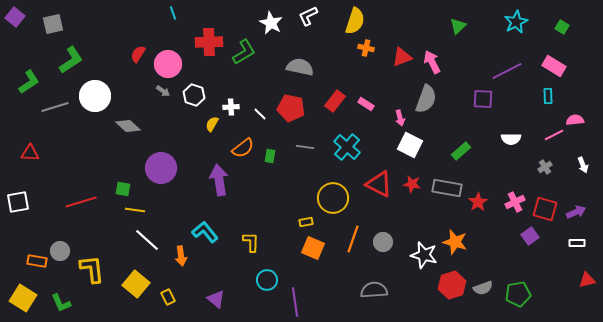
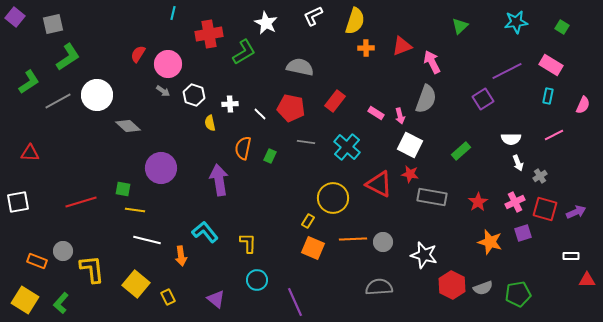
cyan line at (173, 13): rotated 32 degrees clockwise
white L-shape at (308, 16): moved 5 px right
cyan star at (516, 22): rotated 20 degrees clockwise
white star at (271, 23): moved 5 px left
green triangle at (458, 26): moved 2 px right
red cross at (209, 42): moved 8 px up; rotated 8 degrees counterclockwise
orange cross at (366, 48): rotated 14 degrees counterclockwise
red triangle at (402, 57): moved 11 px up
green L-shape at (71, 60): moved 3 px left, 3 px up
pink rectangle at (554, 66): moved 3 px left, 1 px up
white circle at (95, 96): moved 2 px right, 1 px up
cyan rectangle at (548, 96): rotated 14 degrees clockwise
purple square at (483, 99): rotated 35 degrees counterclockwise
pink rectangle at (366, 104): moved 10 px right, 9 px down
gray line at (55, 107): moved 3 px right, 6 px up; rotated 12 degrees counterclockwise
white cross at (231, 107): moved 1 px left, 3 px up
pink arrow at (400, 118): moved 2 px up
pink semicircle at (575, 120): moved 8 px right, 15 px up; rotated 120 degrees clockwise
yellow semicircle at (212, 124): moved 2 px left, 1 px up; rotated 42 degrees counterclockwise
gray line at (305, 147): moved 1 px right, 5 px up
orange semicircle at (243, 148): rotated 140 degrees clockwise
green rectangle at (270, 156): rotated 16 degrees clockwise
white arrow at (583, 165): moved 65 px left, 2 px up
gray cross at (545, 167): moved 5 px left, 9 px down
red star at (412, 184): moved 2 px left, 10 px up
gray rectangle at (447, 188): moved 15 px left, 9 px down
yellow rectangle at (306, 222): moved 2 px right, 1 px up; rotated 48 degrees counterclockwise
purple square at (530, 236): moved 7 px left, 3 px up; rotated 18 degrees clockwise
orange line at (353, 239): rotated 68 degrees clockwise
white line at (147, 240): rotated 28 degrees counterclockwise
yellow L-shape at (251, 242): moved 3 px left, 1 px down
orange star at (455, 242): moved 35 px right
white rectangle at (577, 243): moved 6 px left, 13 px down
gray circle at (60, 251): moved 3 px right
orange rectangle at (37, 261): rotated 12 degrees clockwise
cyan circle at (267, 280): moved 10 px left
red triangle at (587, 280): rotated 12 degrees clockwise
red hexagon at (452, 285): rotated 16 degrees counterclockwise
gray semicircle at (374, 290): moved 5 px right, 3 px up
yellow square at (23, 298): moved 2 px right, 2 px down
purple line at (295, 302): rotated 16 degrees counterclockwise
green L-shape at (61, 303): rotated 65 degrees clockwise
